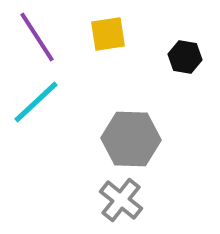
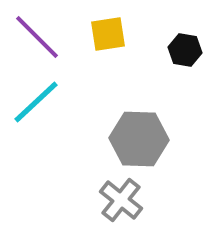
purple line: rotated 12 degrees counterclockwise
black hexagon: moved 7 px up
gray hexagon: moved 8 px right
